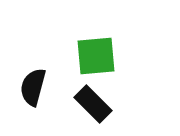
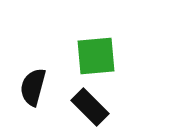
black rectangle: moved 3 px left, 3 px down
